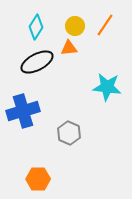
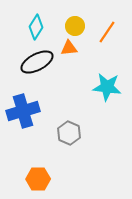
orange line: moved 2 px right, 7 px down
